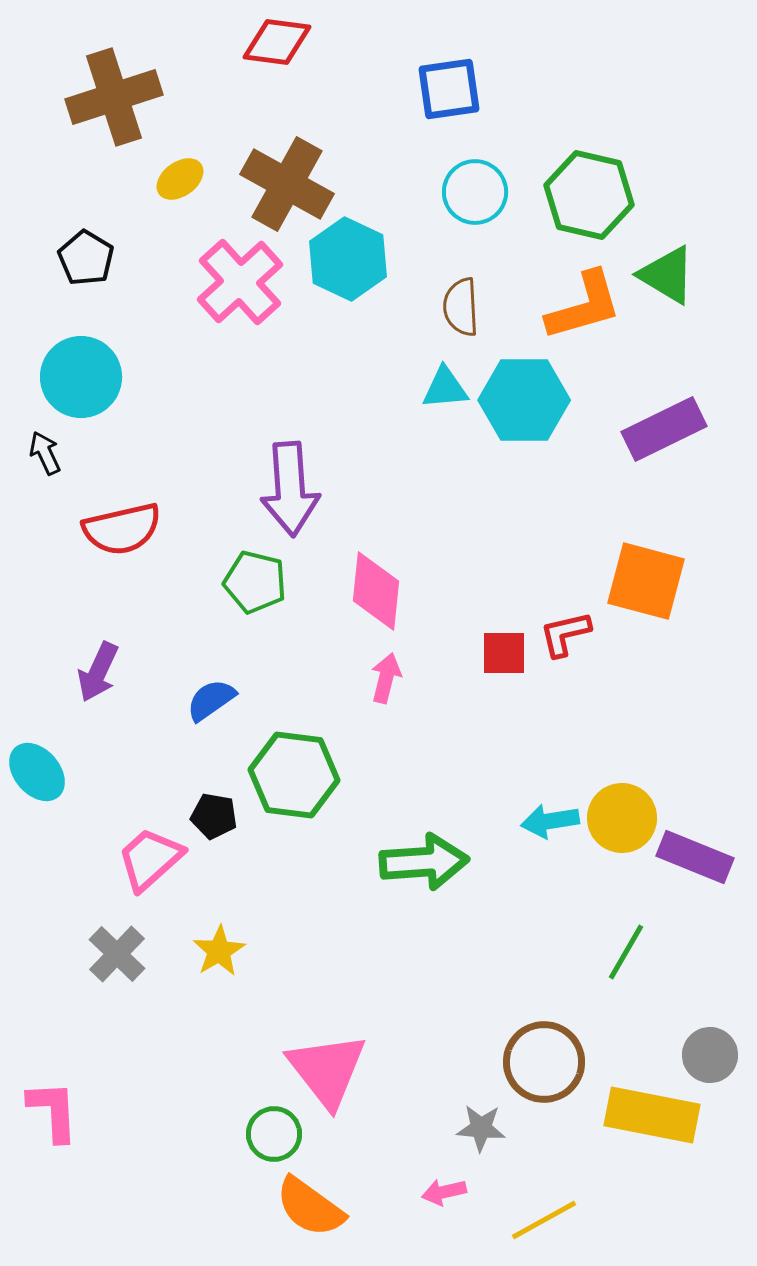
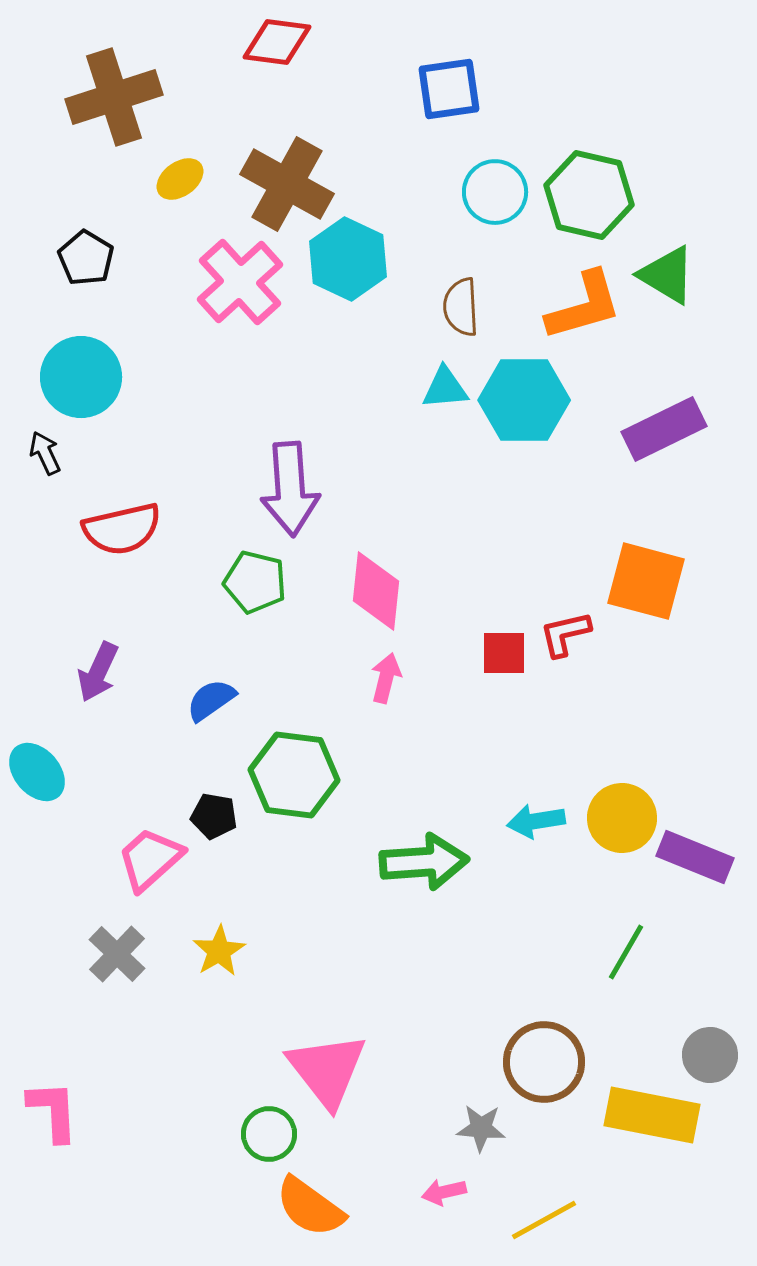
cyan circle at (475, 192): moved 20 px right
cyan arrow at (550, 821): moved 14 px left
green circle at (274, 1134): moved 5 px left
